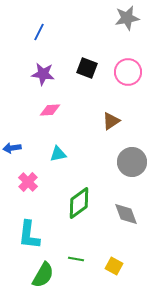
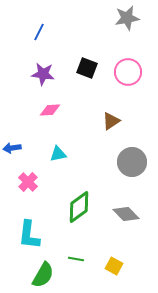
green diamond: moved 4 px down
gray diamond: rotated 24 degrees counterclockwise
